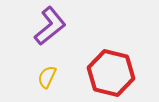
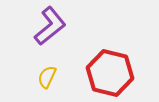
red hexagon: moved 1 px left
